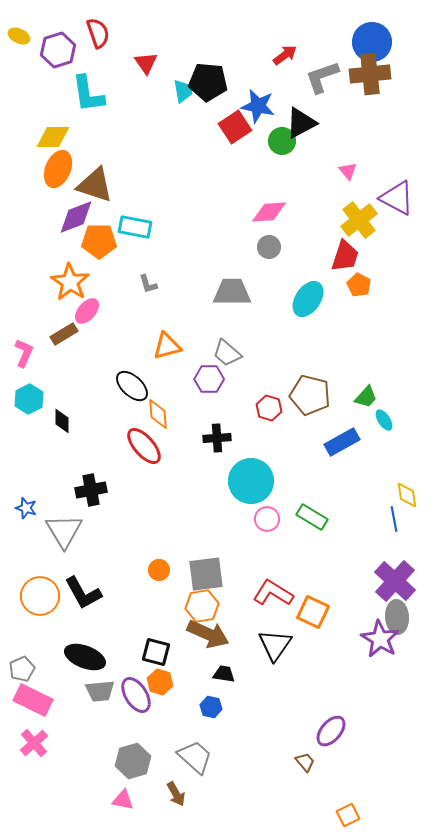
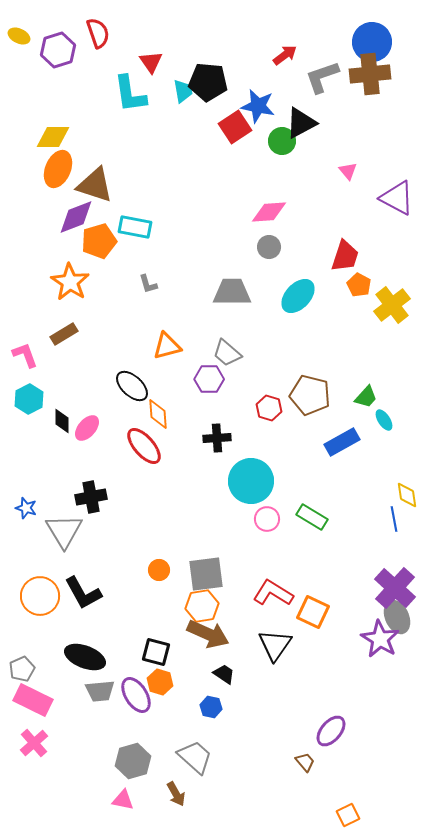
red triangle at (146, 63): moved 5 px right, 1 px up
cyan L-shape at (88, 94): moved 42 px right
yellow cross at (359, 220): moved 33 px right, 85 px down
orange pentagon at (99, 241): rotated 16 degrees counterclockwise
cyan ellipse at (308, 299): moved 10 px left, 3 px up; rotated 9 degrees clockwise
pink ellipse at (87, 311): moved 117 px down
pink L-shape at (24, 353): moved 1 px right, 2 px down; rotated 44 degrees counterclockwise
black cross at (91, 490): moved 7 px down
purple cross at (395, 581): moved 7 px down
gray ellipse at (397, 617): rotated 20 degrees counterclockwise
black trapezoid at (224, 674): rotated 25 degrees clockwise
